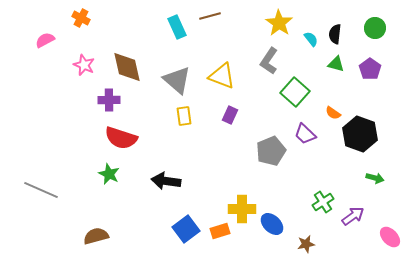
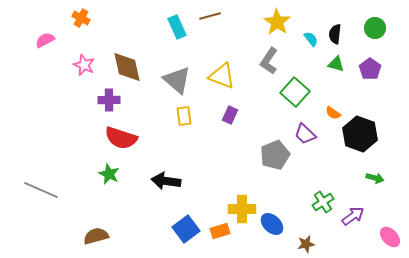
yellow star: moved 2 px left, 1 px up
gray pentagon: moved 4 px right, 4 px down
